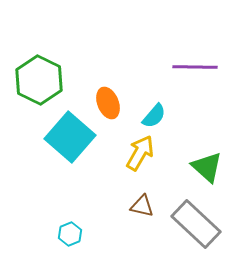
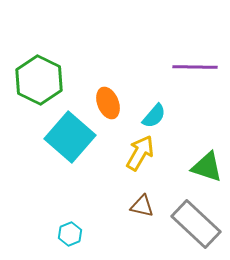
green triangle: rotated 24 degrees counterclockwise
